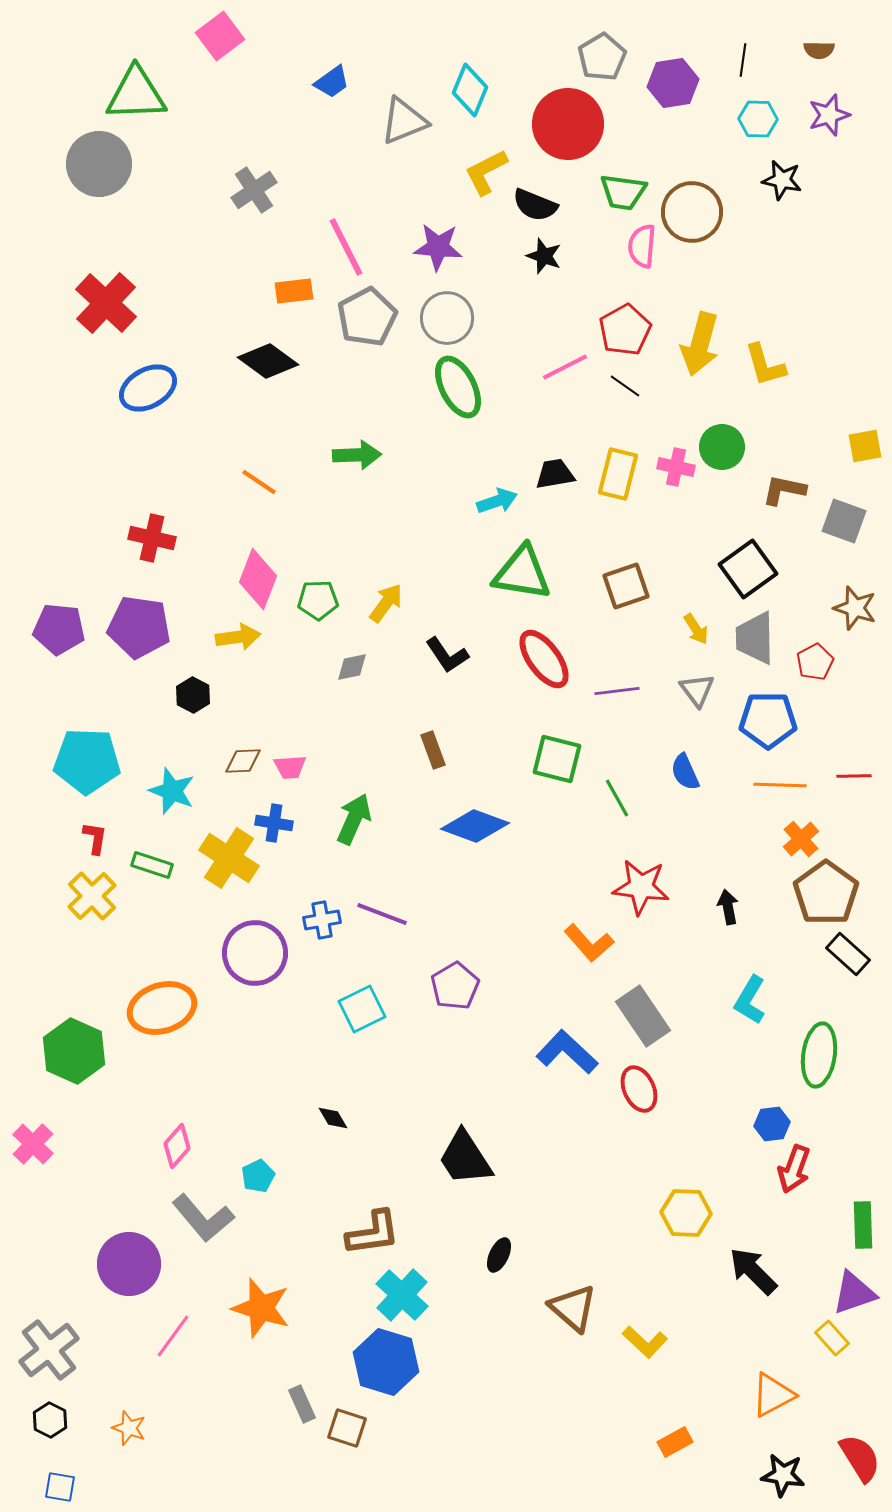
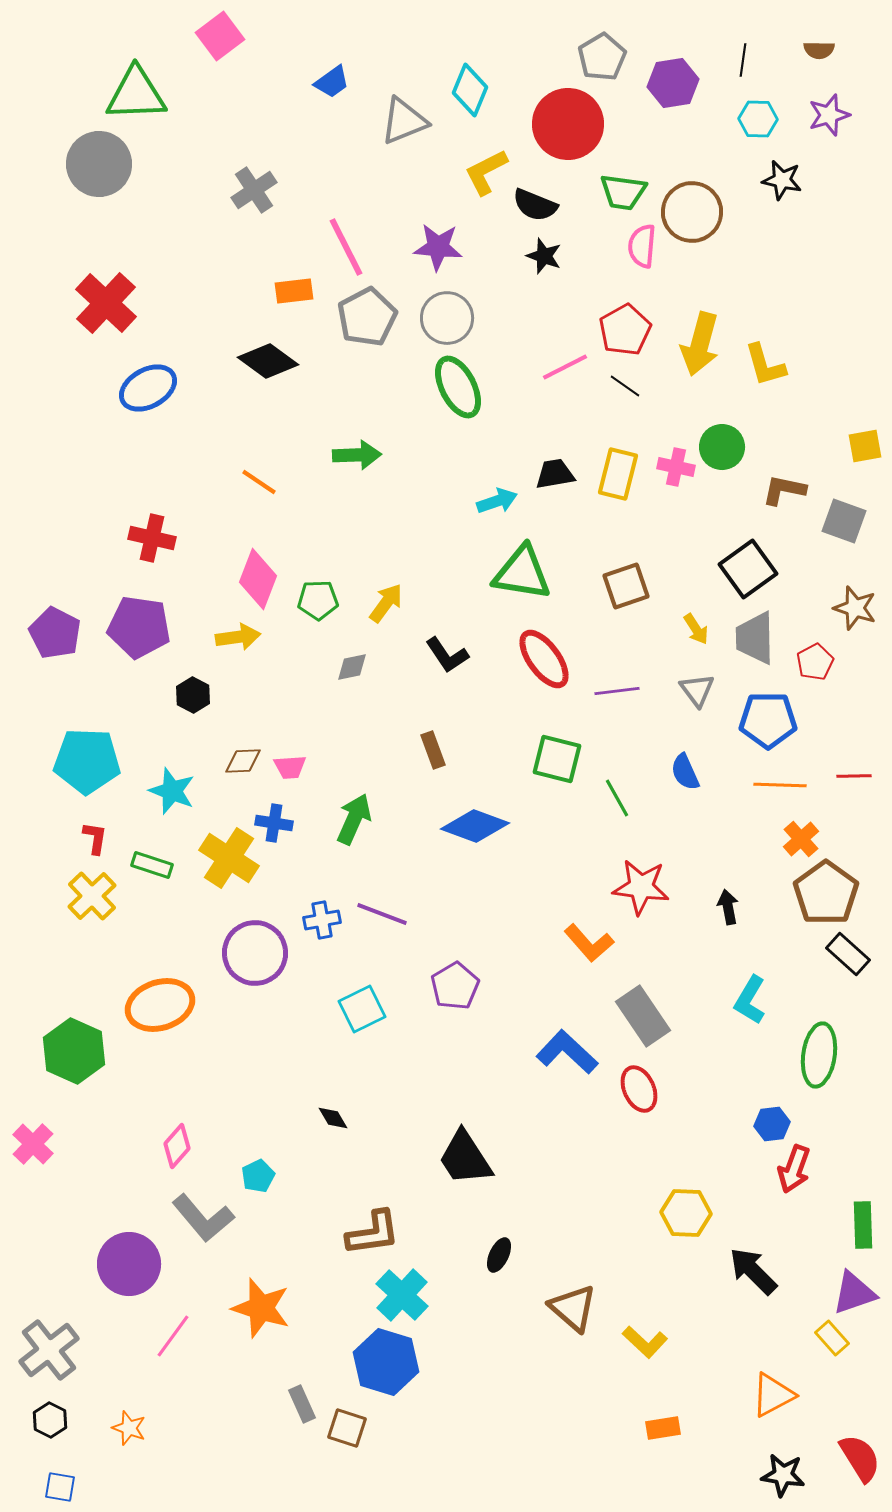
purple pentagon at (59, 629): moved 4 px left, 4 px down; rotated 21 degrees clockwise
orange ellipse at (162, 1008): moved 2 px left, 3 px up
orange rectangle at (675, 1442): moved 12 px left, 14 px up; rotated 20 degrees clockwise
